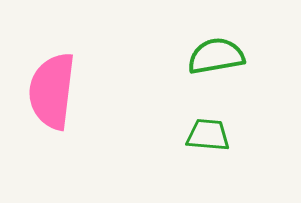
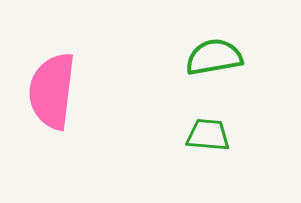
green semicircle: moved 2 px left, 1 px down
